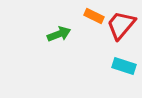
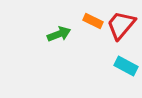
orange rectangle: moved 1 px left, 5 px down
cyan rectangle: moved 2 px right; rotated 10 degrees clockwise
